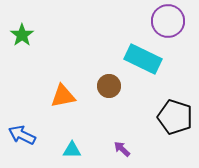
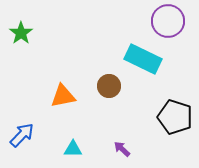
green star: moved 1 px left, 2 px up
blue arrow: rotated 108 degrees clockwise
cyan triangle: moved 1 px right, 1 px up
